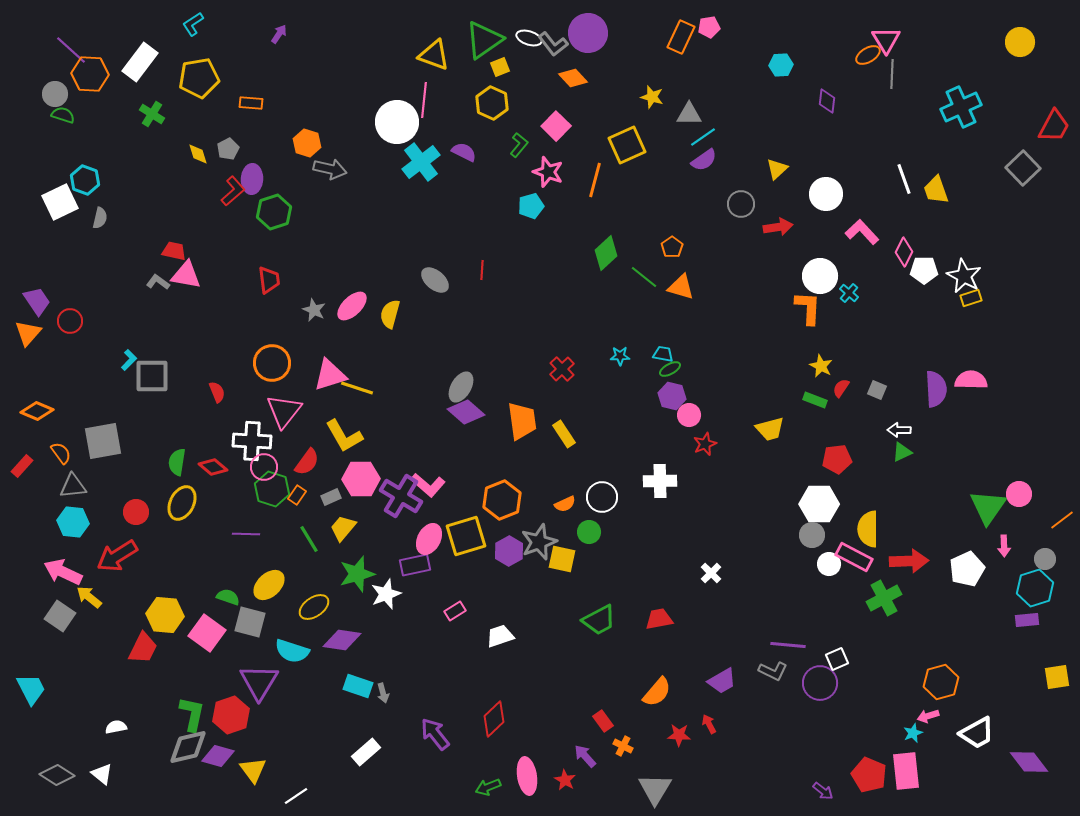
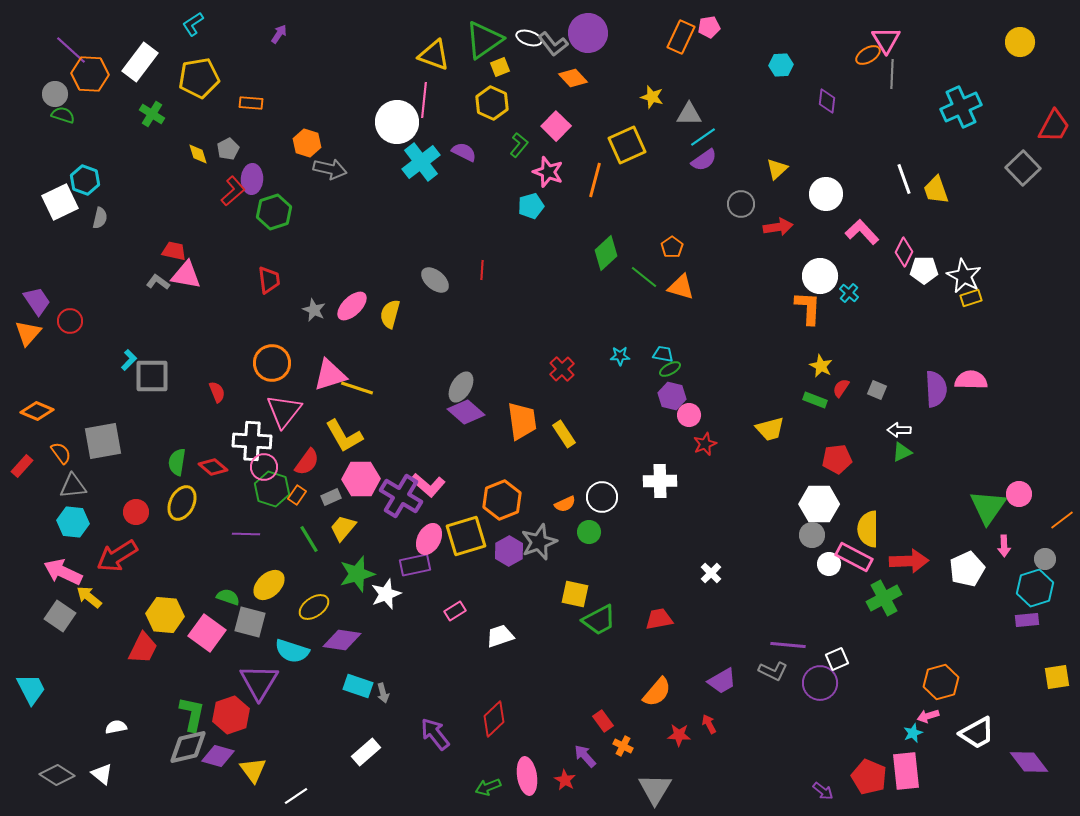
yellow square at (562, 559): moved 13 px right, 35 px down
red pentagon at (869, 775): moved 2 px down
